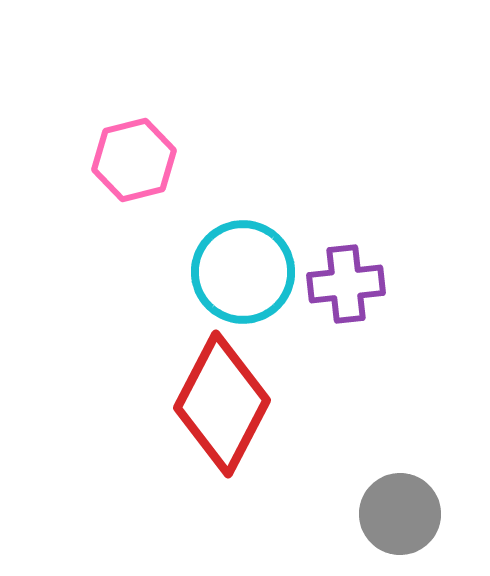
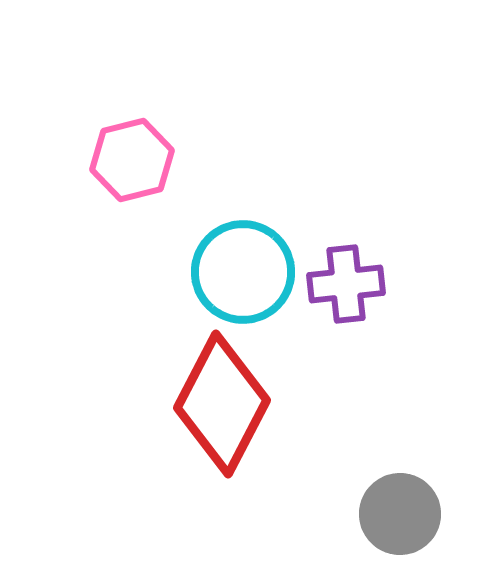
pink hexagon: moved 2 px left
